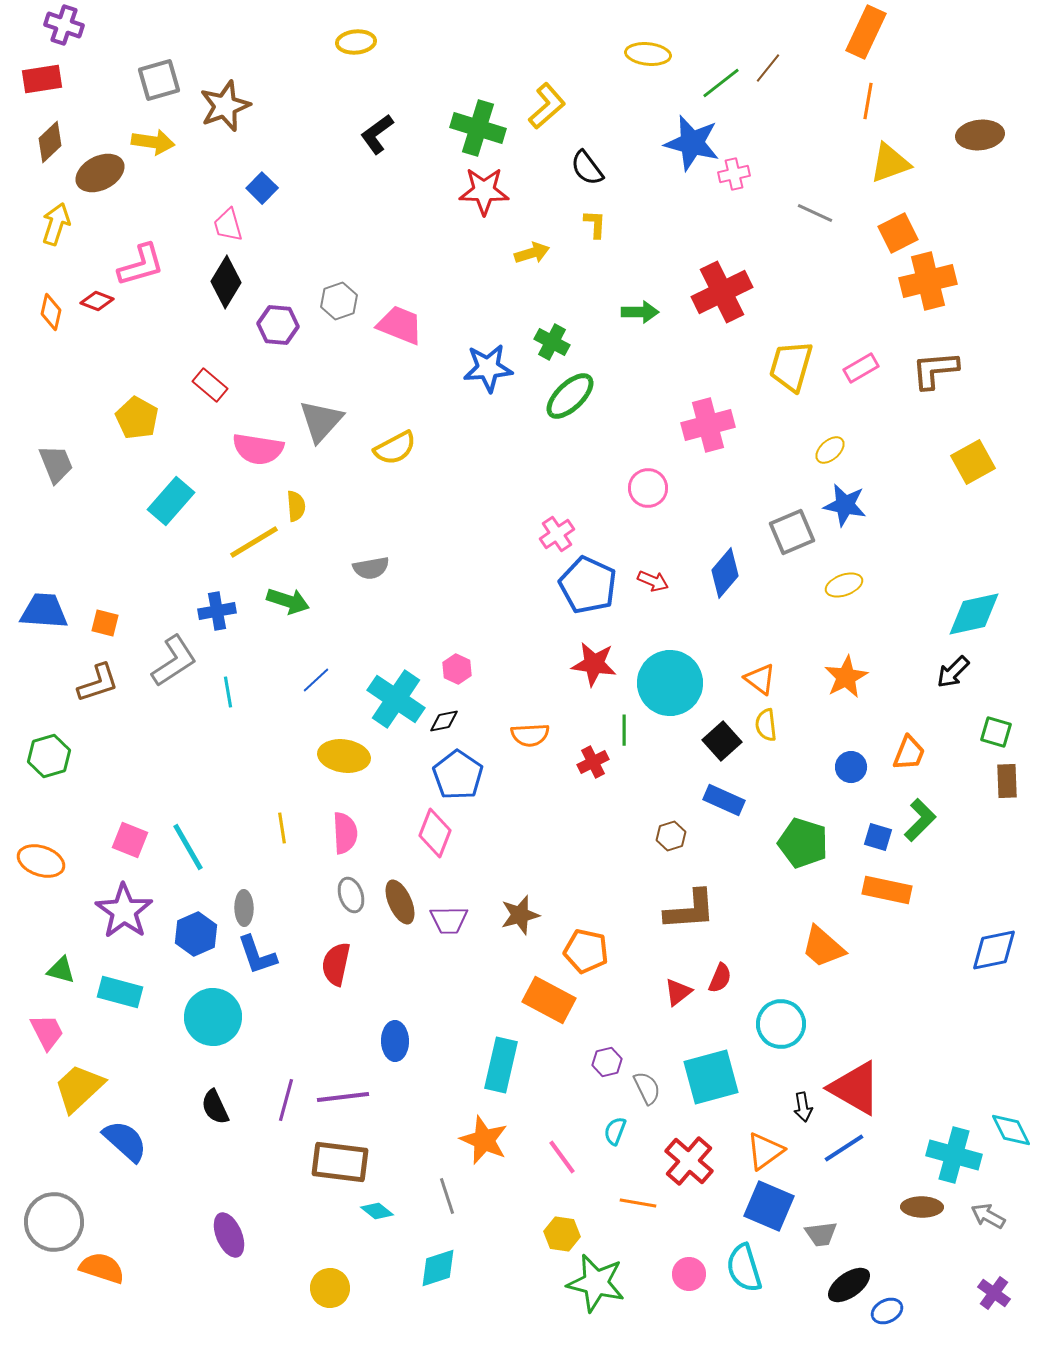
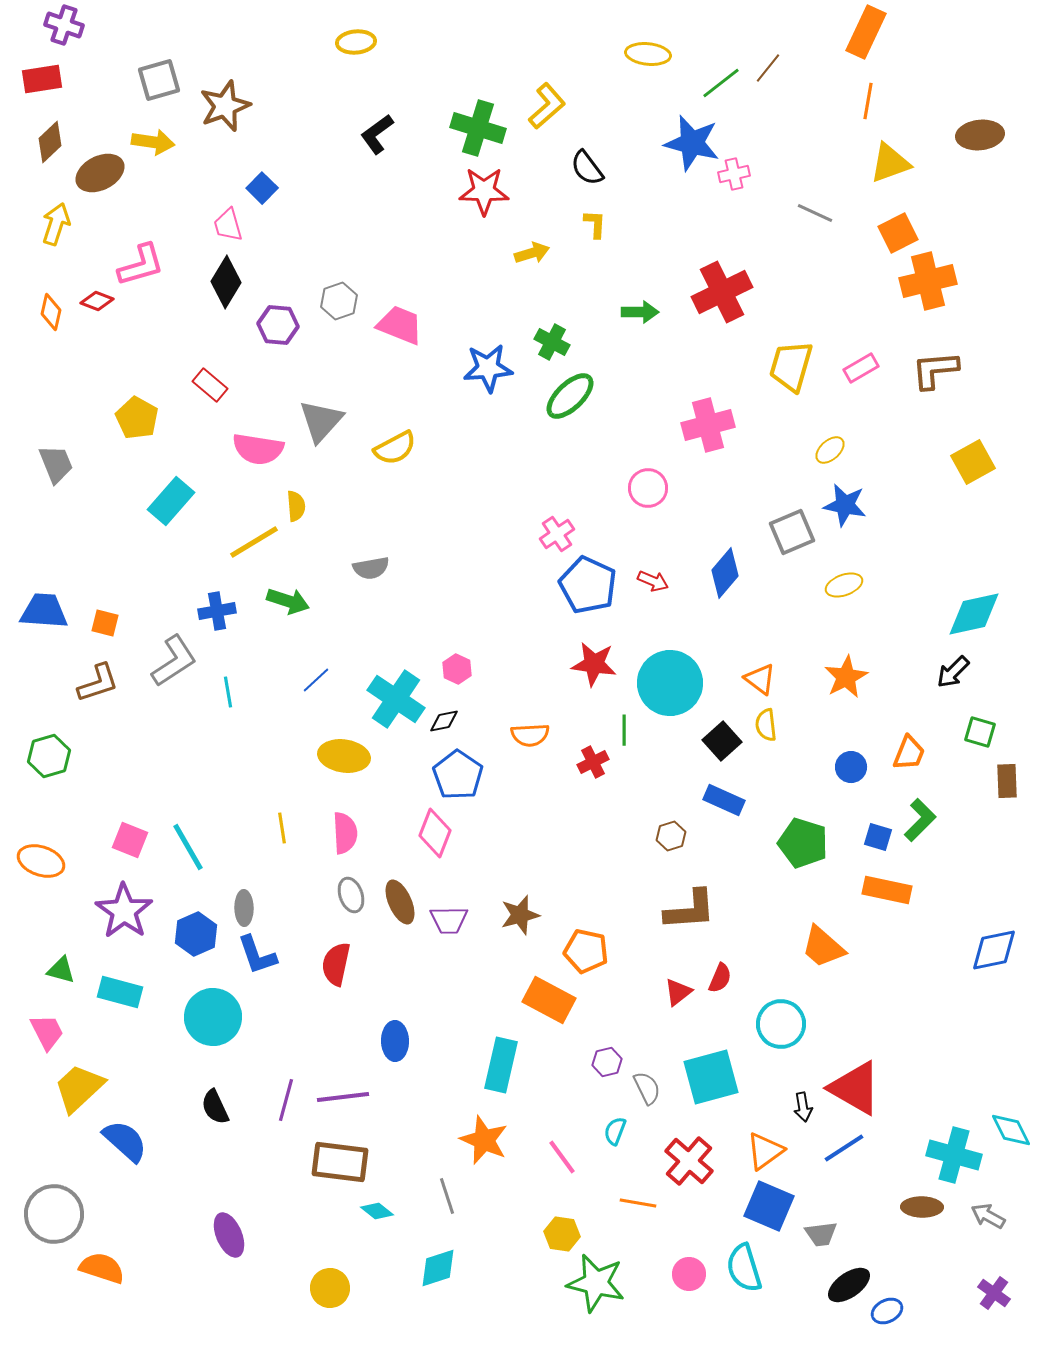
green square at (996, 732): moved 16 px left
gray circle at (54, 1222): moved 8 px up
